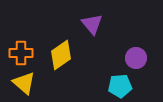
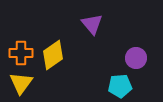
yellow diamond: moved 8 px left
yellow triangle: moved 3 px left; rotated 25 degrees clockwise
